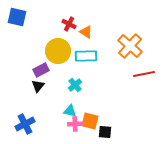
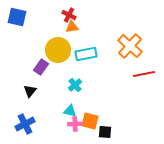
red cross: moved 9 px up
orange triangle: moved 14 px left, 5 px up; rotated 40 degrees counterclockwise
yellow circle: moved 1 px up
cyan rectangle: moved 2 px up; rotated 10 degrees counterclockwise
purple rectangle: moved 3 px up; rotated 28 degrees counterclockwise
black triangle: moved 8 px left, 5 px down
